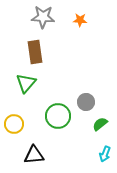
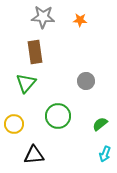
gray circle: moved 21 px up
